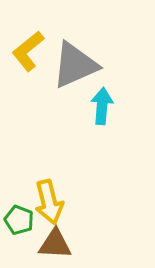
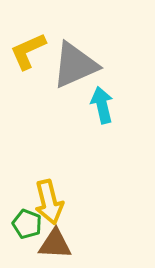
yellow L-shape: rotated 15 degrees clockwise
cyan arrow: moved 1 px up; rotated 18 degrees counterclockwise
green pentagon: moved 8 px right, 4 px down
